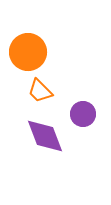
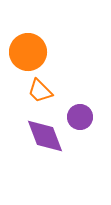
purple circle: moved 3 px left, 3 px down
